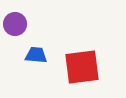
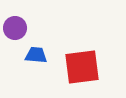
purple circle: moved 4 px down
